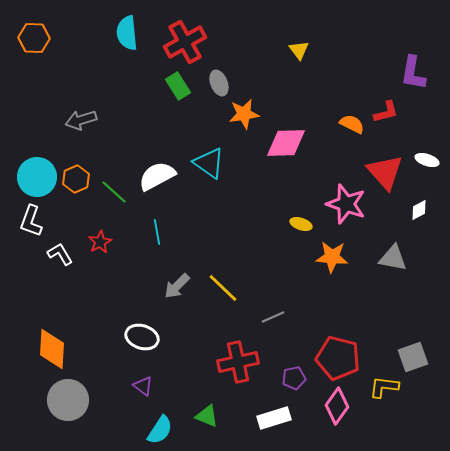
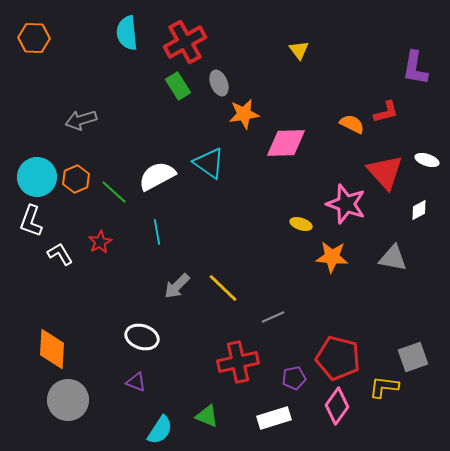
purple L-shape at (413, 73): moved 2 px right, 5 px up
purple triangle at (143, 386): moved 7 px left, 4 px up; rotated 15 degrees counterclockwise
